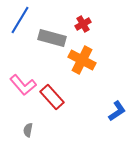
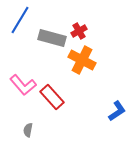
red cross: moved 4 px left, 7 px down
